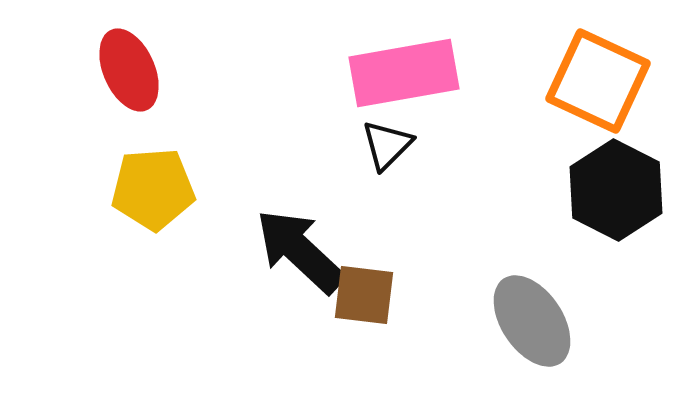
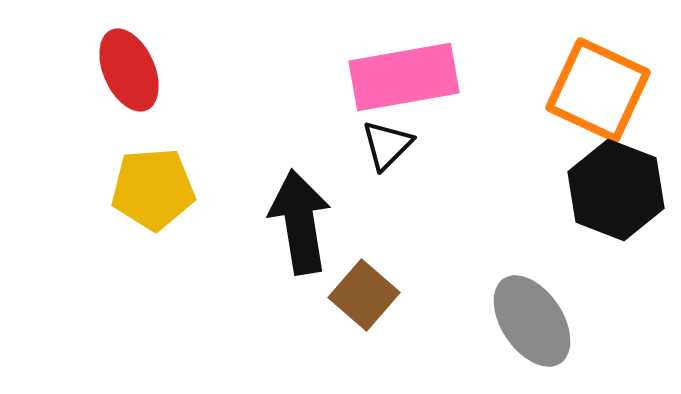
pink rectangle: moved 4 px down
orange square: moved 9 px down
black hexagon: rotated 6 degrees counterclockwise
black arrow: moved 29 px up; rotated 38 degrees clockwise
brown square: rotated 34 degrees clockwise
